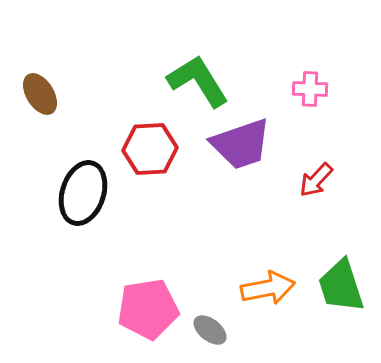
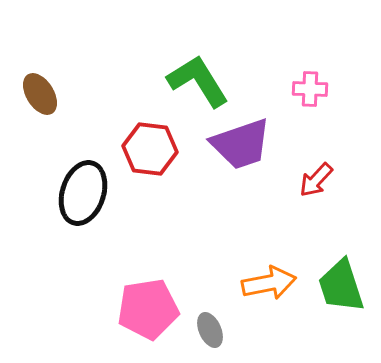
red hexagon: rotated 10 degrees clockwise
orange arrow: moved 1 px right, 5 px up
gray ellipse: rotated 28 degrees clockwise
